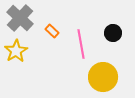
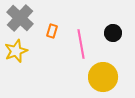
orange rectangle: rotated 64 degrees clockwise
yellow star: rotated 10 degrees clockwise
